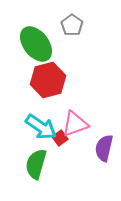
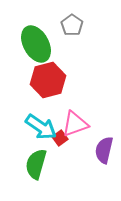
green ellipse: rotated 9 degrees clockwise
purple semicircle: moved 2 px down
